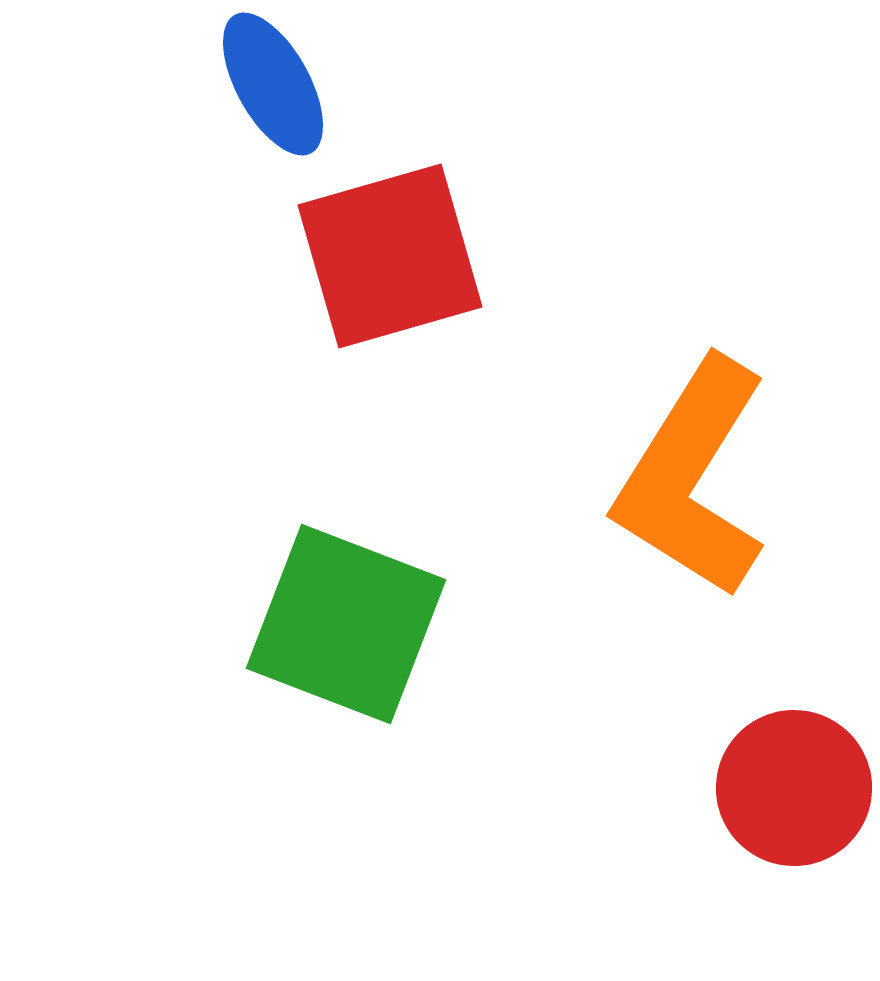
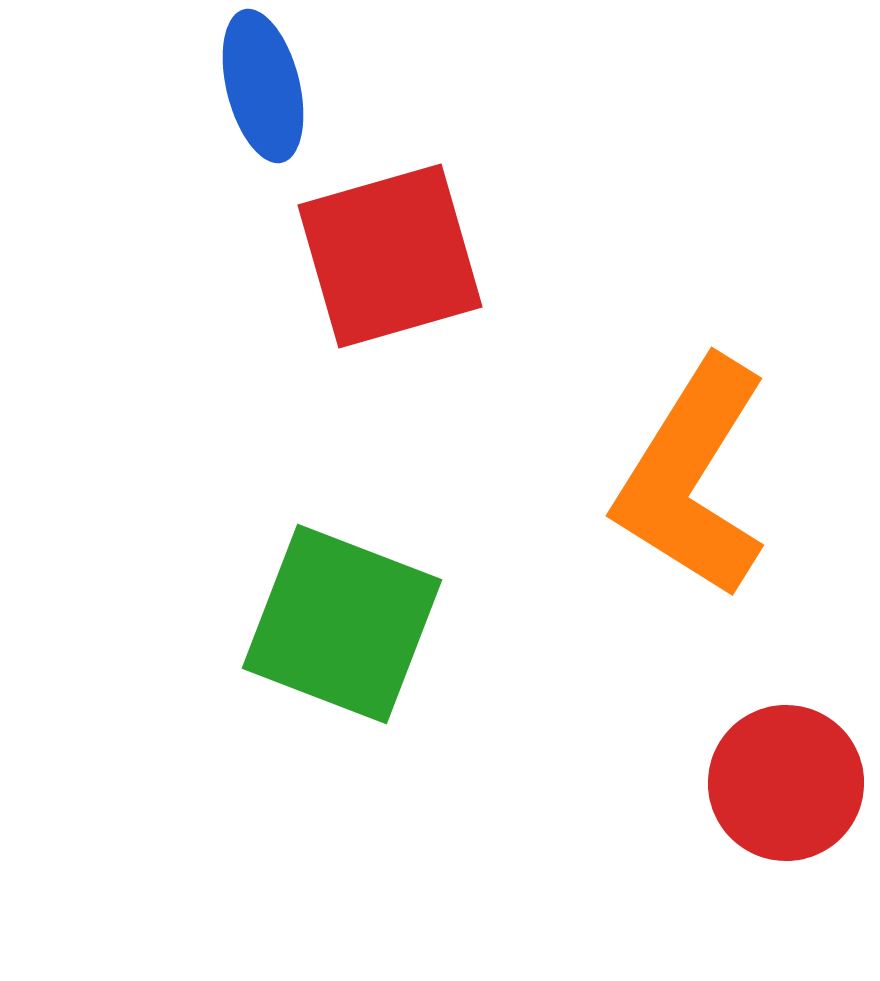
blue ellipse: moved 10 px left, 2 px down; rotated 15 degrees clockwise
green square: moved 4 px left
red circle: moved 8 px left, 5 px up
